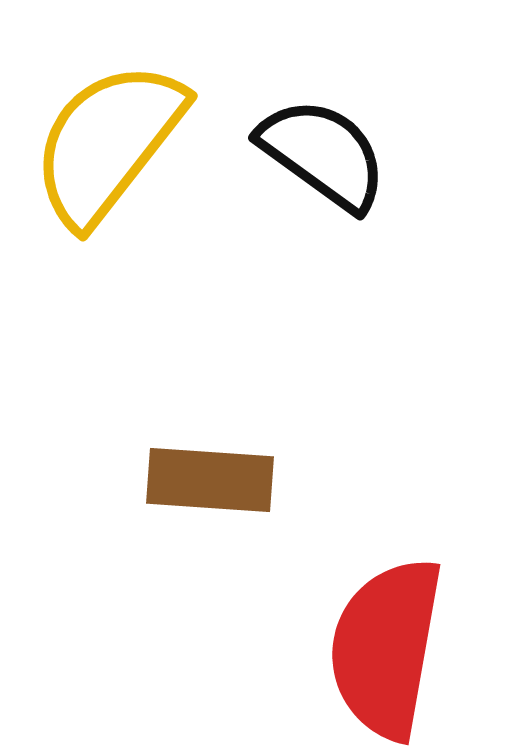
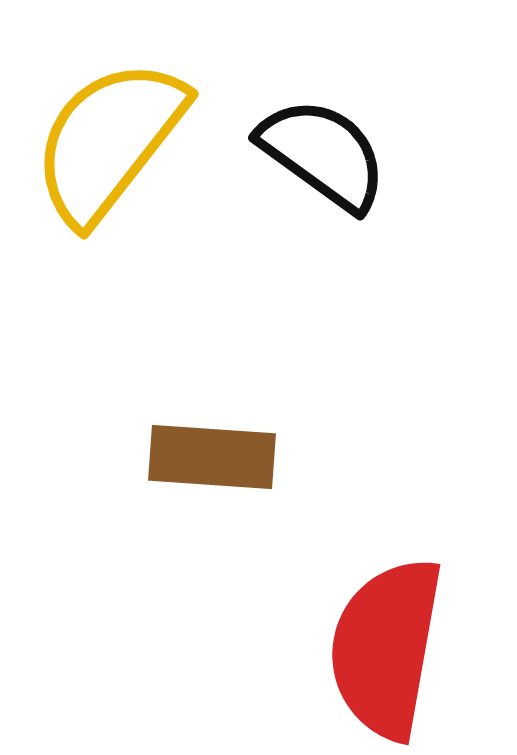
yellow semicircle: moved 1 px right, 2 px up
brown rectangle: moved 2 px right, 23 px up
